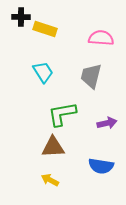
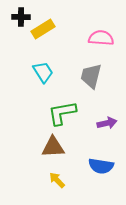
yellow rectangle: moved 2 px left; rotated 50 degrees counterclockwise
green L-shape: moved 1 px up
yellow arrow: moved 7 px right; rotated 18 degrees clockwise
